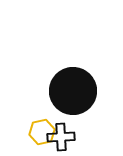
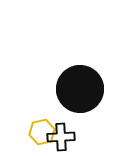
black circle: moved 7 px right, 2 px up
